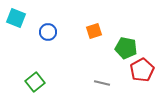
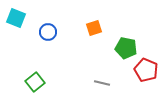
orange square: moved 3 px up
red pentagon: moved 4 px right; rotated 20 degrees counterclockwise
